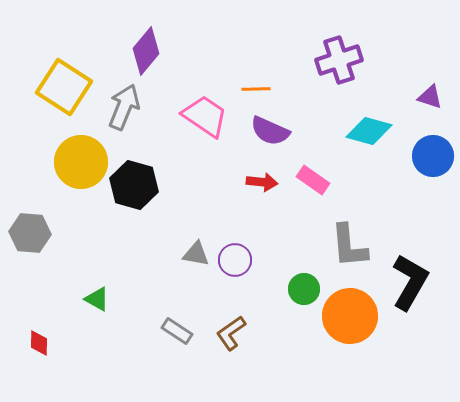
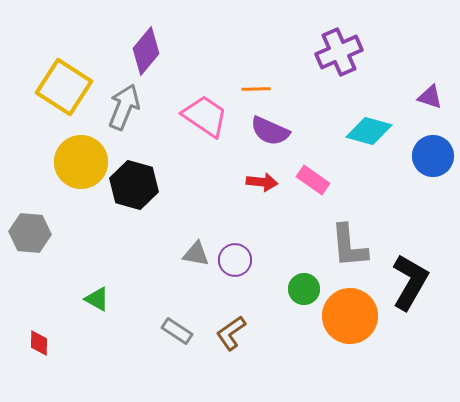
purple cross: moved 8 px up; rotated 6 degrees counterclockwise
